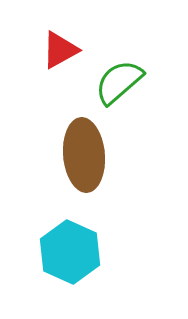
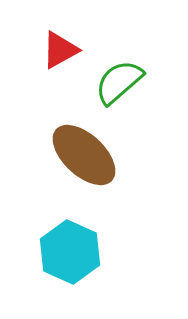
brown ellipse: rotated 42 degrees counterclockwise
